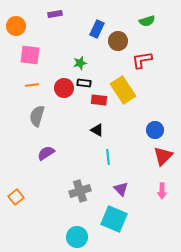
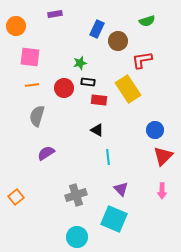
pink square: moved 2 px down
black rectangle: moved 4 px right, 1 px up
yellow rectangle: moved 5 px right, 1 px up
gray cross: moved 4 px left, 4 px down
